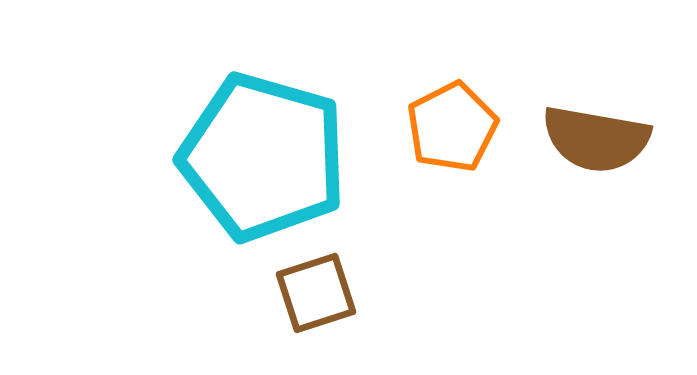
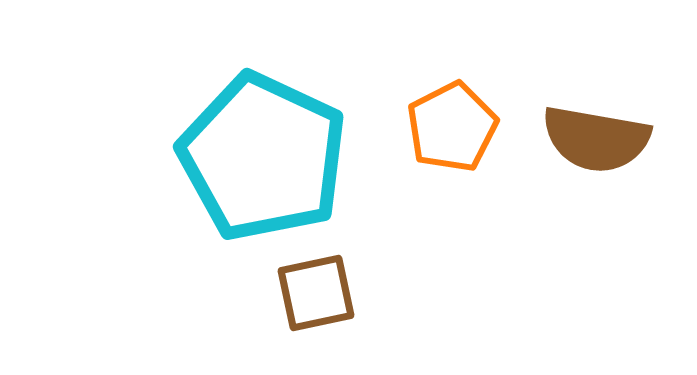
cyan pentagon: rotated 9 degrees clockwise
brown square: rotated 6 degrees clockwise
